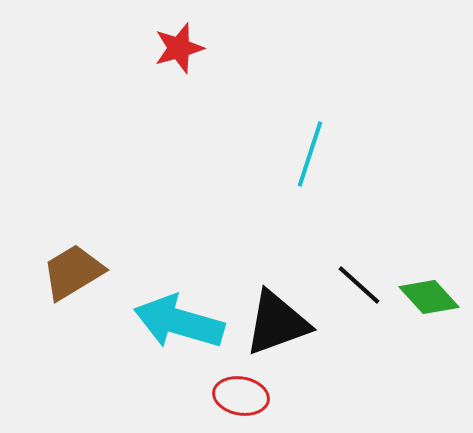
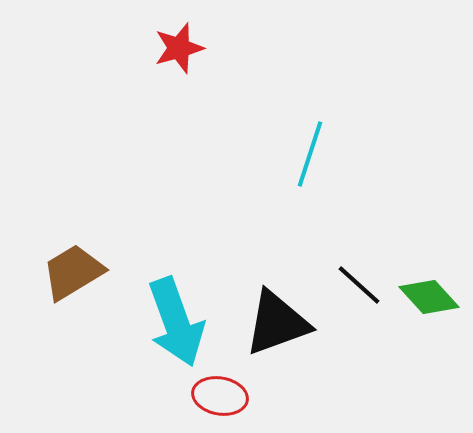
cyan arrow: moved 3 px left; rotated 126 degrees counterclockwise
red ellipse: moved 21 px left
